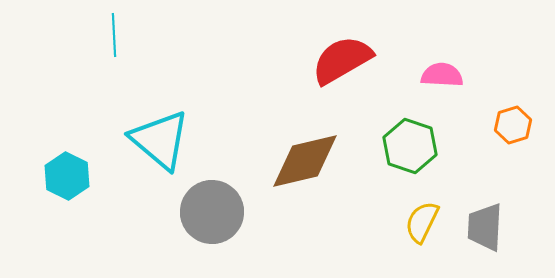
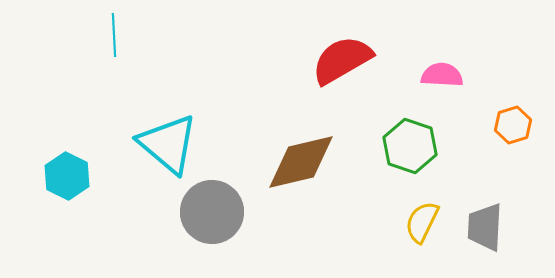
cyan triangle: moved 8 px right, 4 px down
brown diamond: moved 4 px left, 1 px down
